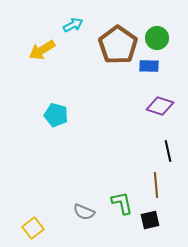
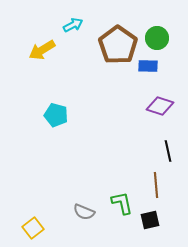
blue rectangle: moved 1 px left
